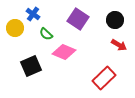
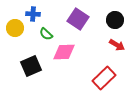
blue cross: rotated 32 degrees counterclockwise
red arrow: moved 2 px left
pink diamond: rotated 25 degrees counterclockwise
